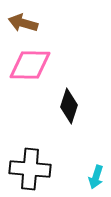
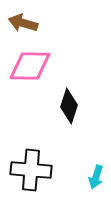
pink diamond: moved 1 px down
black cross: moved 1 px right, 1 px down
